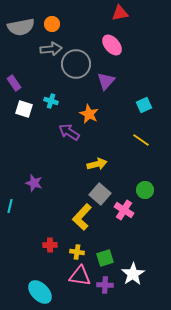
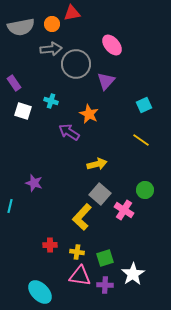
red triangle: moved 48 px left
white square: moved 1 px left, 2 px down
